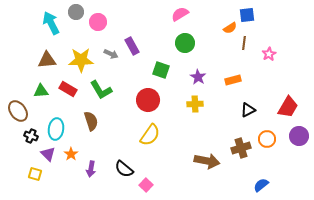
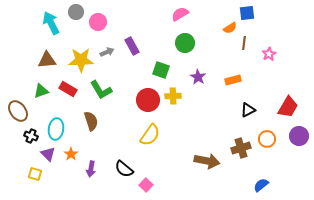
blue square: moved 2 px up
gray arrow: moved 4 px left, 2 px up; rotated 48 degrees counterclockwise
green triangle: rotated 14 degrees counterclockwise
yellow cross: moved 22 px left, 8 px up
